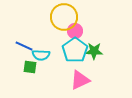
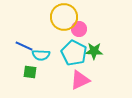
pink circle: moved 4 px right, 2 px up
cyan pentagon: moved 1 px left, 3 px down; rotated 10 degrees counterclockwise
green square: moved 5 px down
